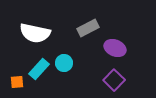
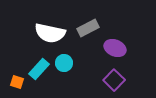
white semicircle: moved 15 px right
orange square: rotated 24 degrees clockwise
